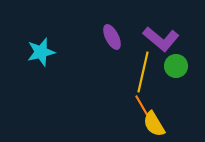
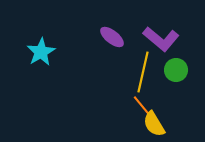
purple ellipse: rotated 25 degrees counterclockwise
cyan star: rotated 16 degrees counterclockwise
green circle: moved 4 px down
orange line: rotated 10 degrees counterclockwise
